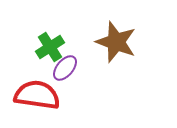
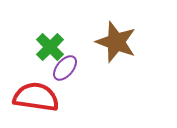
green cross: rotated 12 degrees counterclockwise
red semicircle: moved 1 px left, 2 px down
